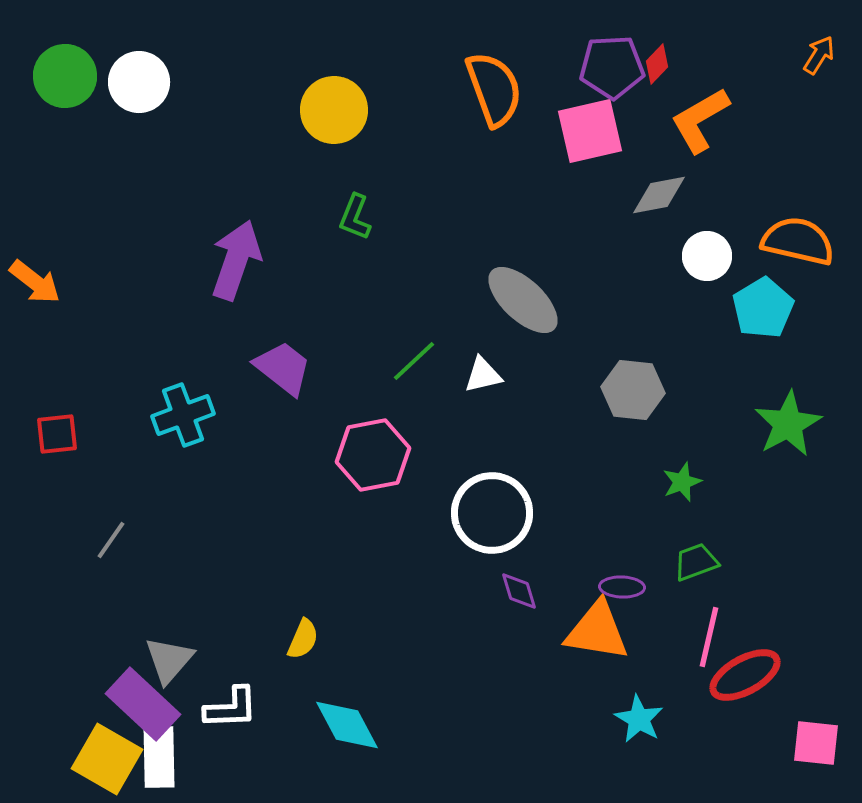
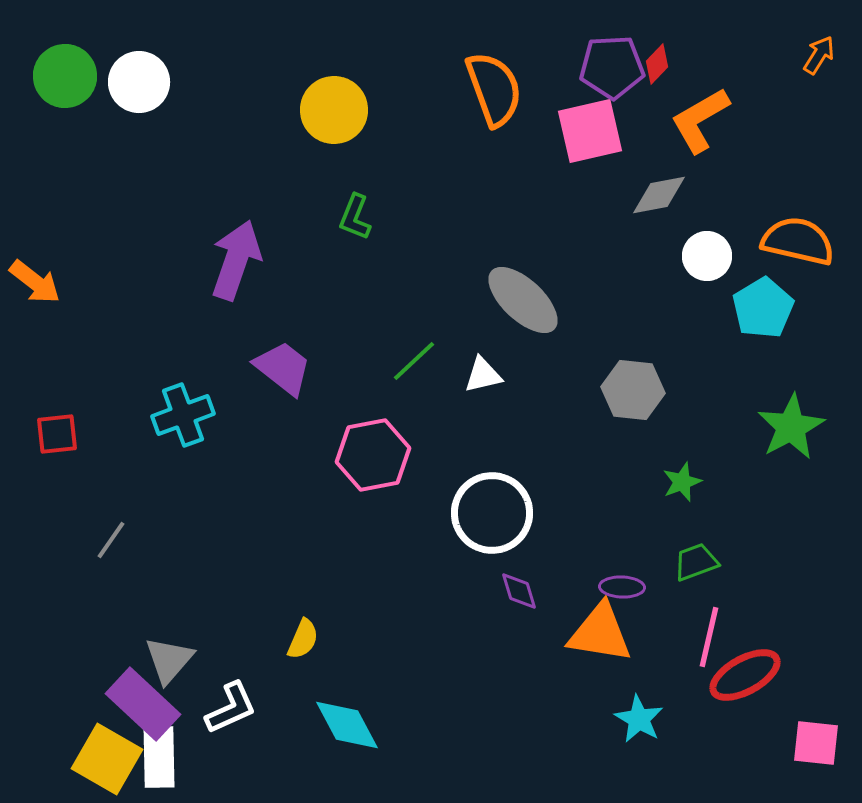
green star at (788, 424): moved 3 px right, 3 px down
orange triangle at (597, 631): moved 3 px right, 2 px down
white L-shape at (231, 708): rotated 22 degrees counterclockwise
